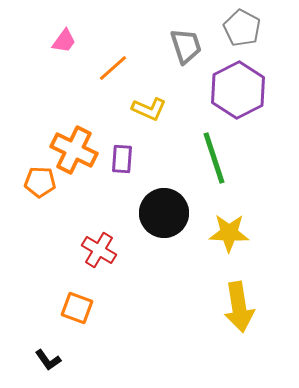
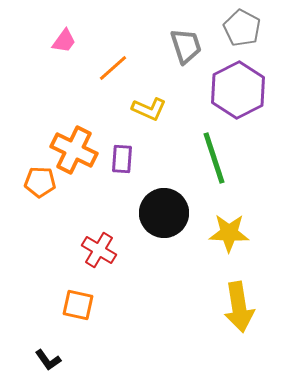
orange square: moved 1 px right, 3 px up; rotated 8 degrees counterclockwise
